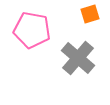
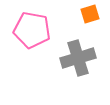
gray cross: rotated 32 degrees clockwise
